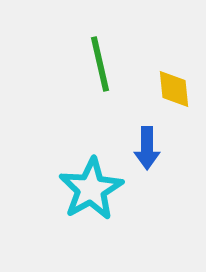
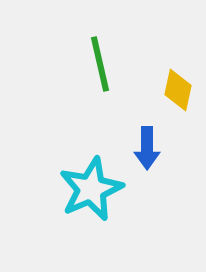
yellow diamond: moved 4 px right, 1 px down; rotated 18 degrees clockwise
cyan star: rotated 6 degrees clockwise
